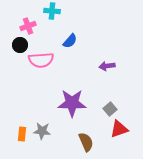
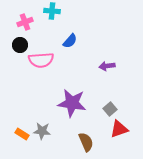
pink cross: moved 3 px left, 4 px up
purple star: rotated 8 degrees clockwise
orange rectangle: rotated 64 degrees counterclockwise
